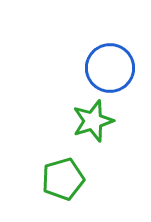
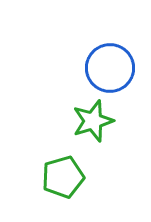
green pentagon: moved 2 px up
